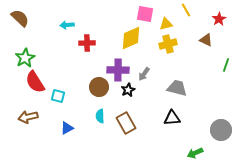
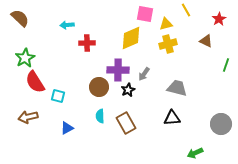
brown triangle: moved 1 px down
gray circle: moved 6 px up
